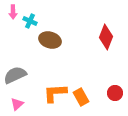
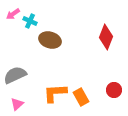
pink arrow: moved 2 px down; rotated 56 degrees clockwise
red circle: moved 1 px left, 3 px up
